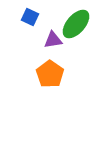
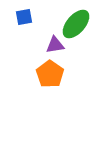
blue square: moved 6 px left; rotated 36 degrees counterclockwise
purple triangle: moved 2 px right, 5 px down
